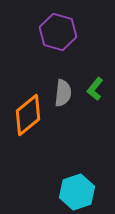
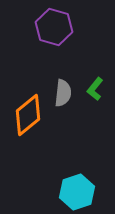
purple hexagon: moved 4 px left, 5 px up
